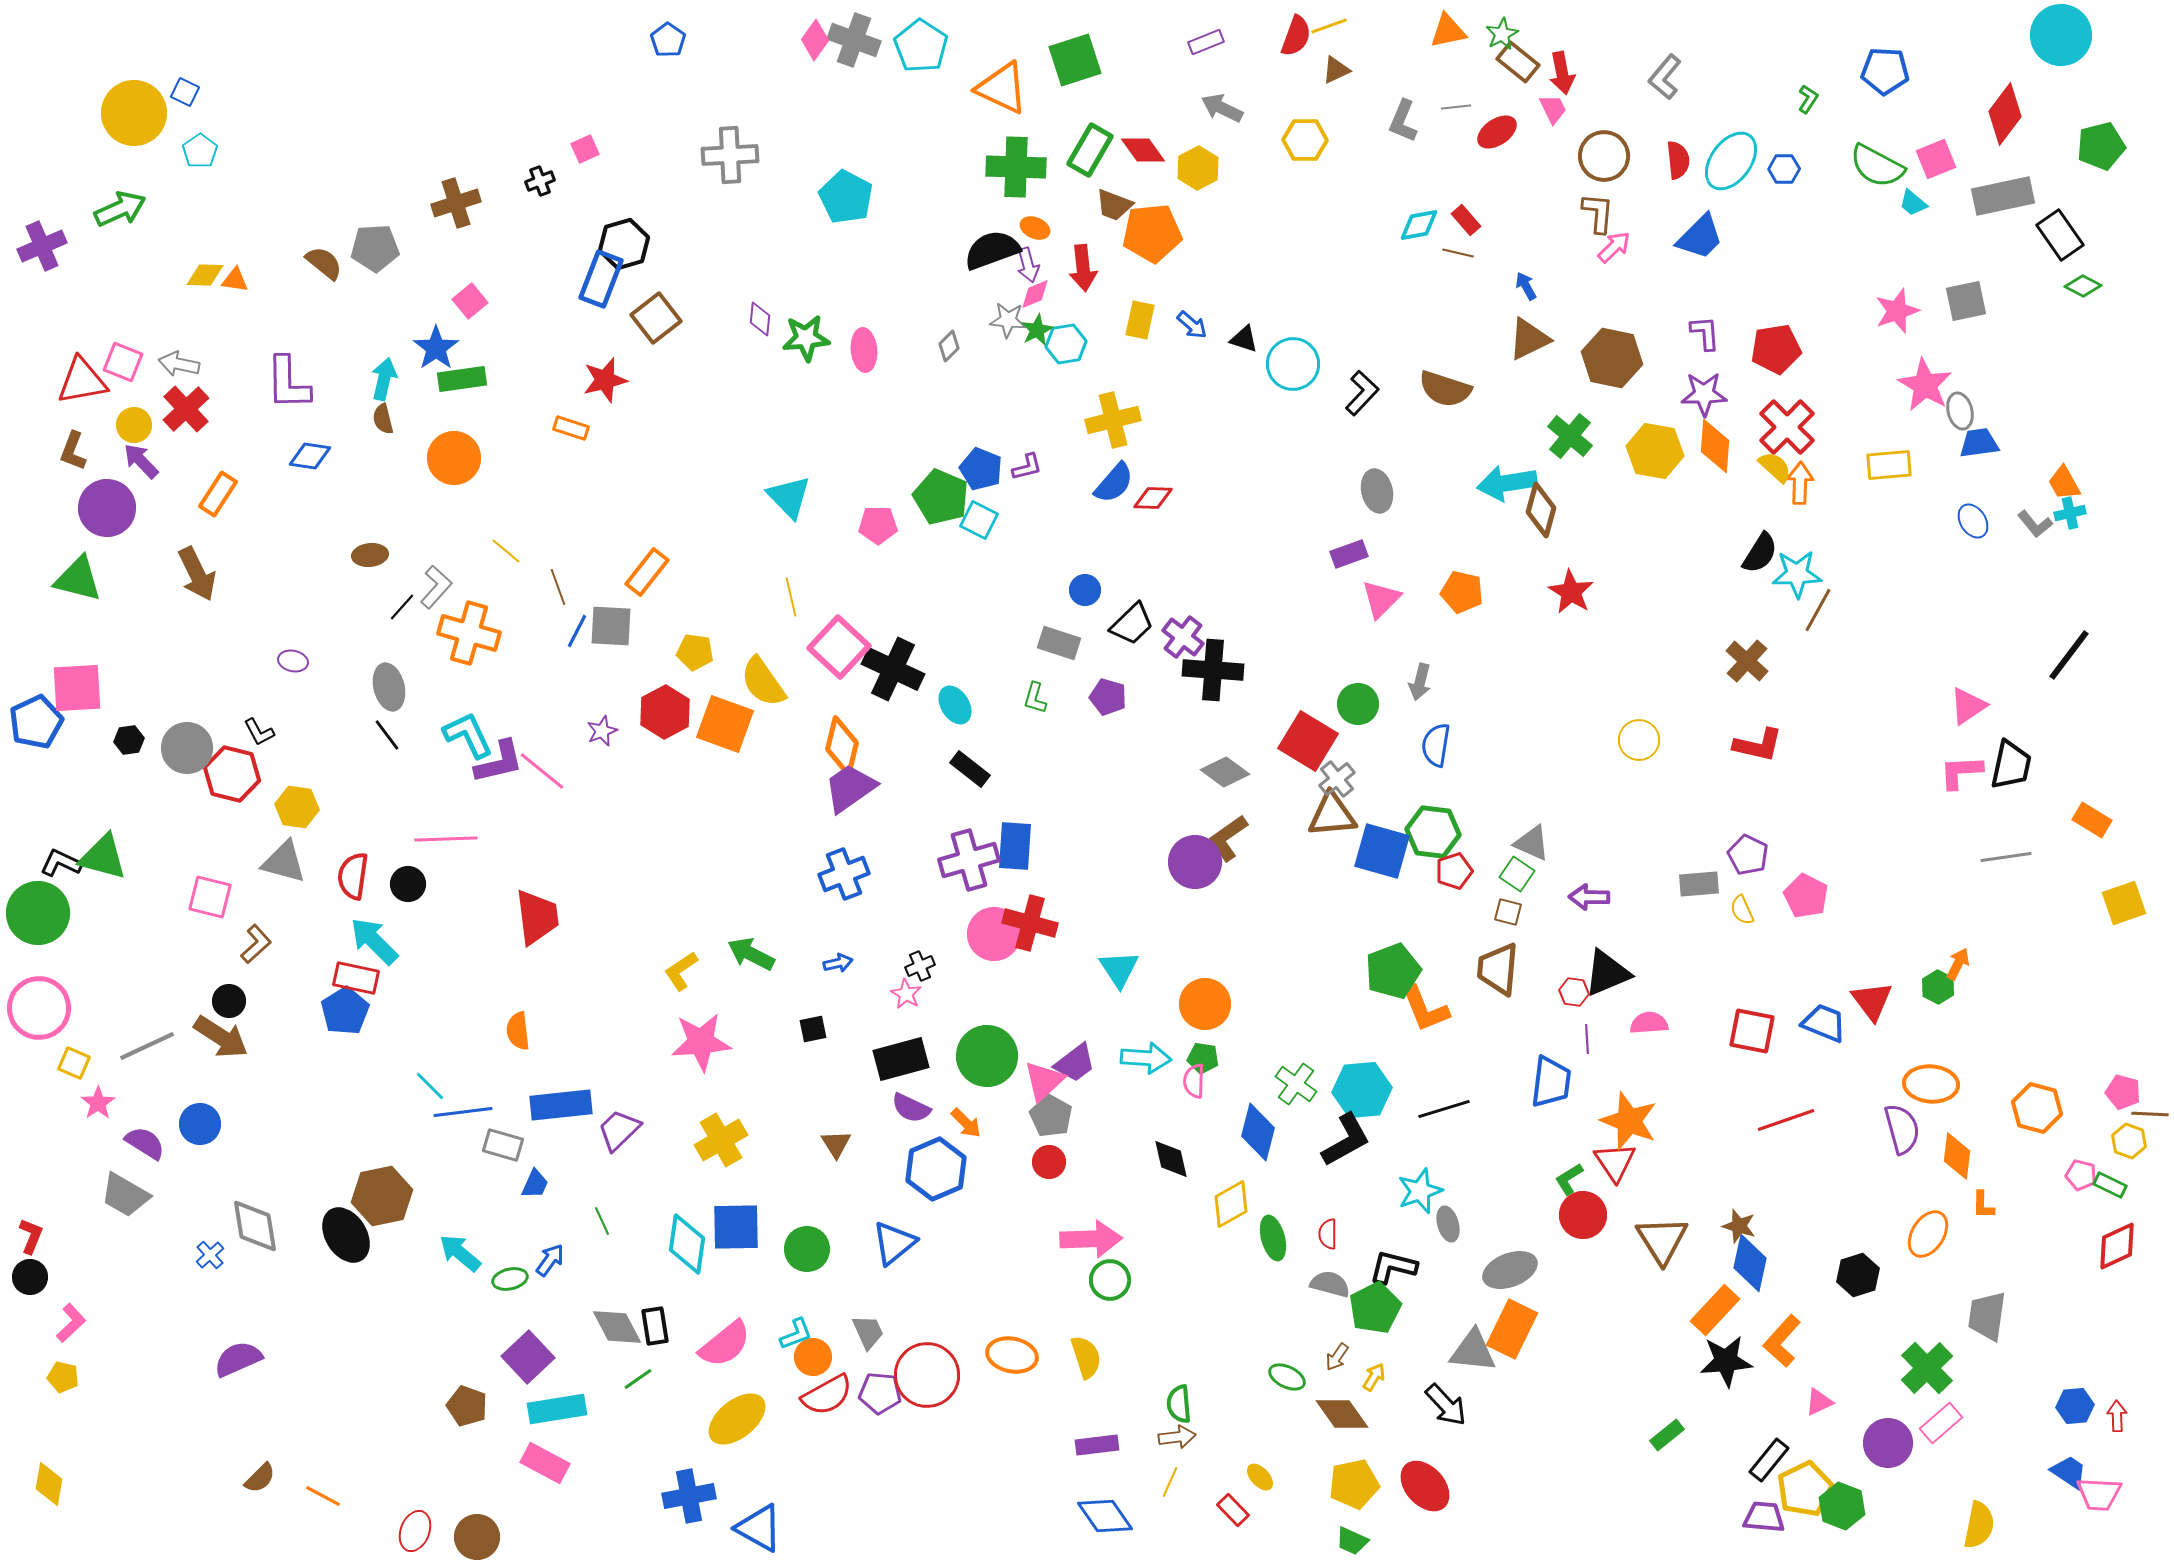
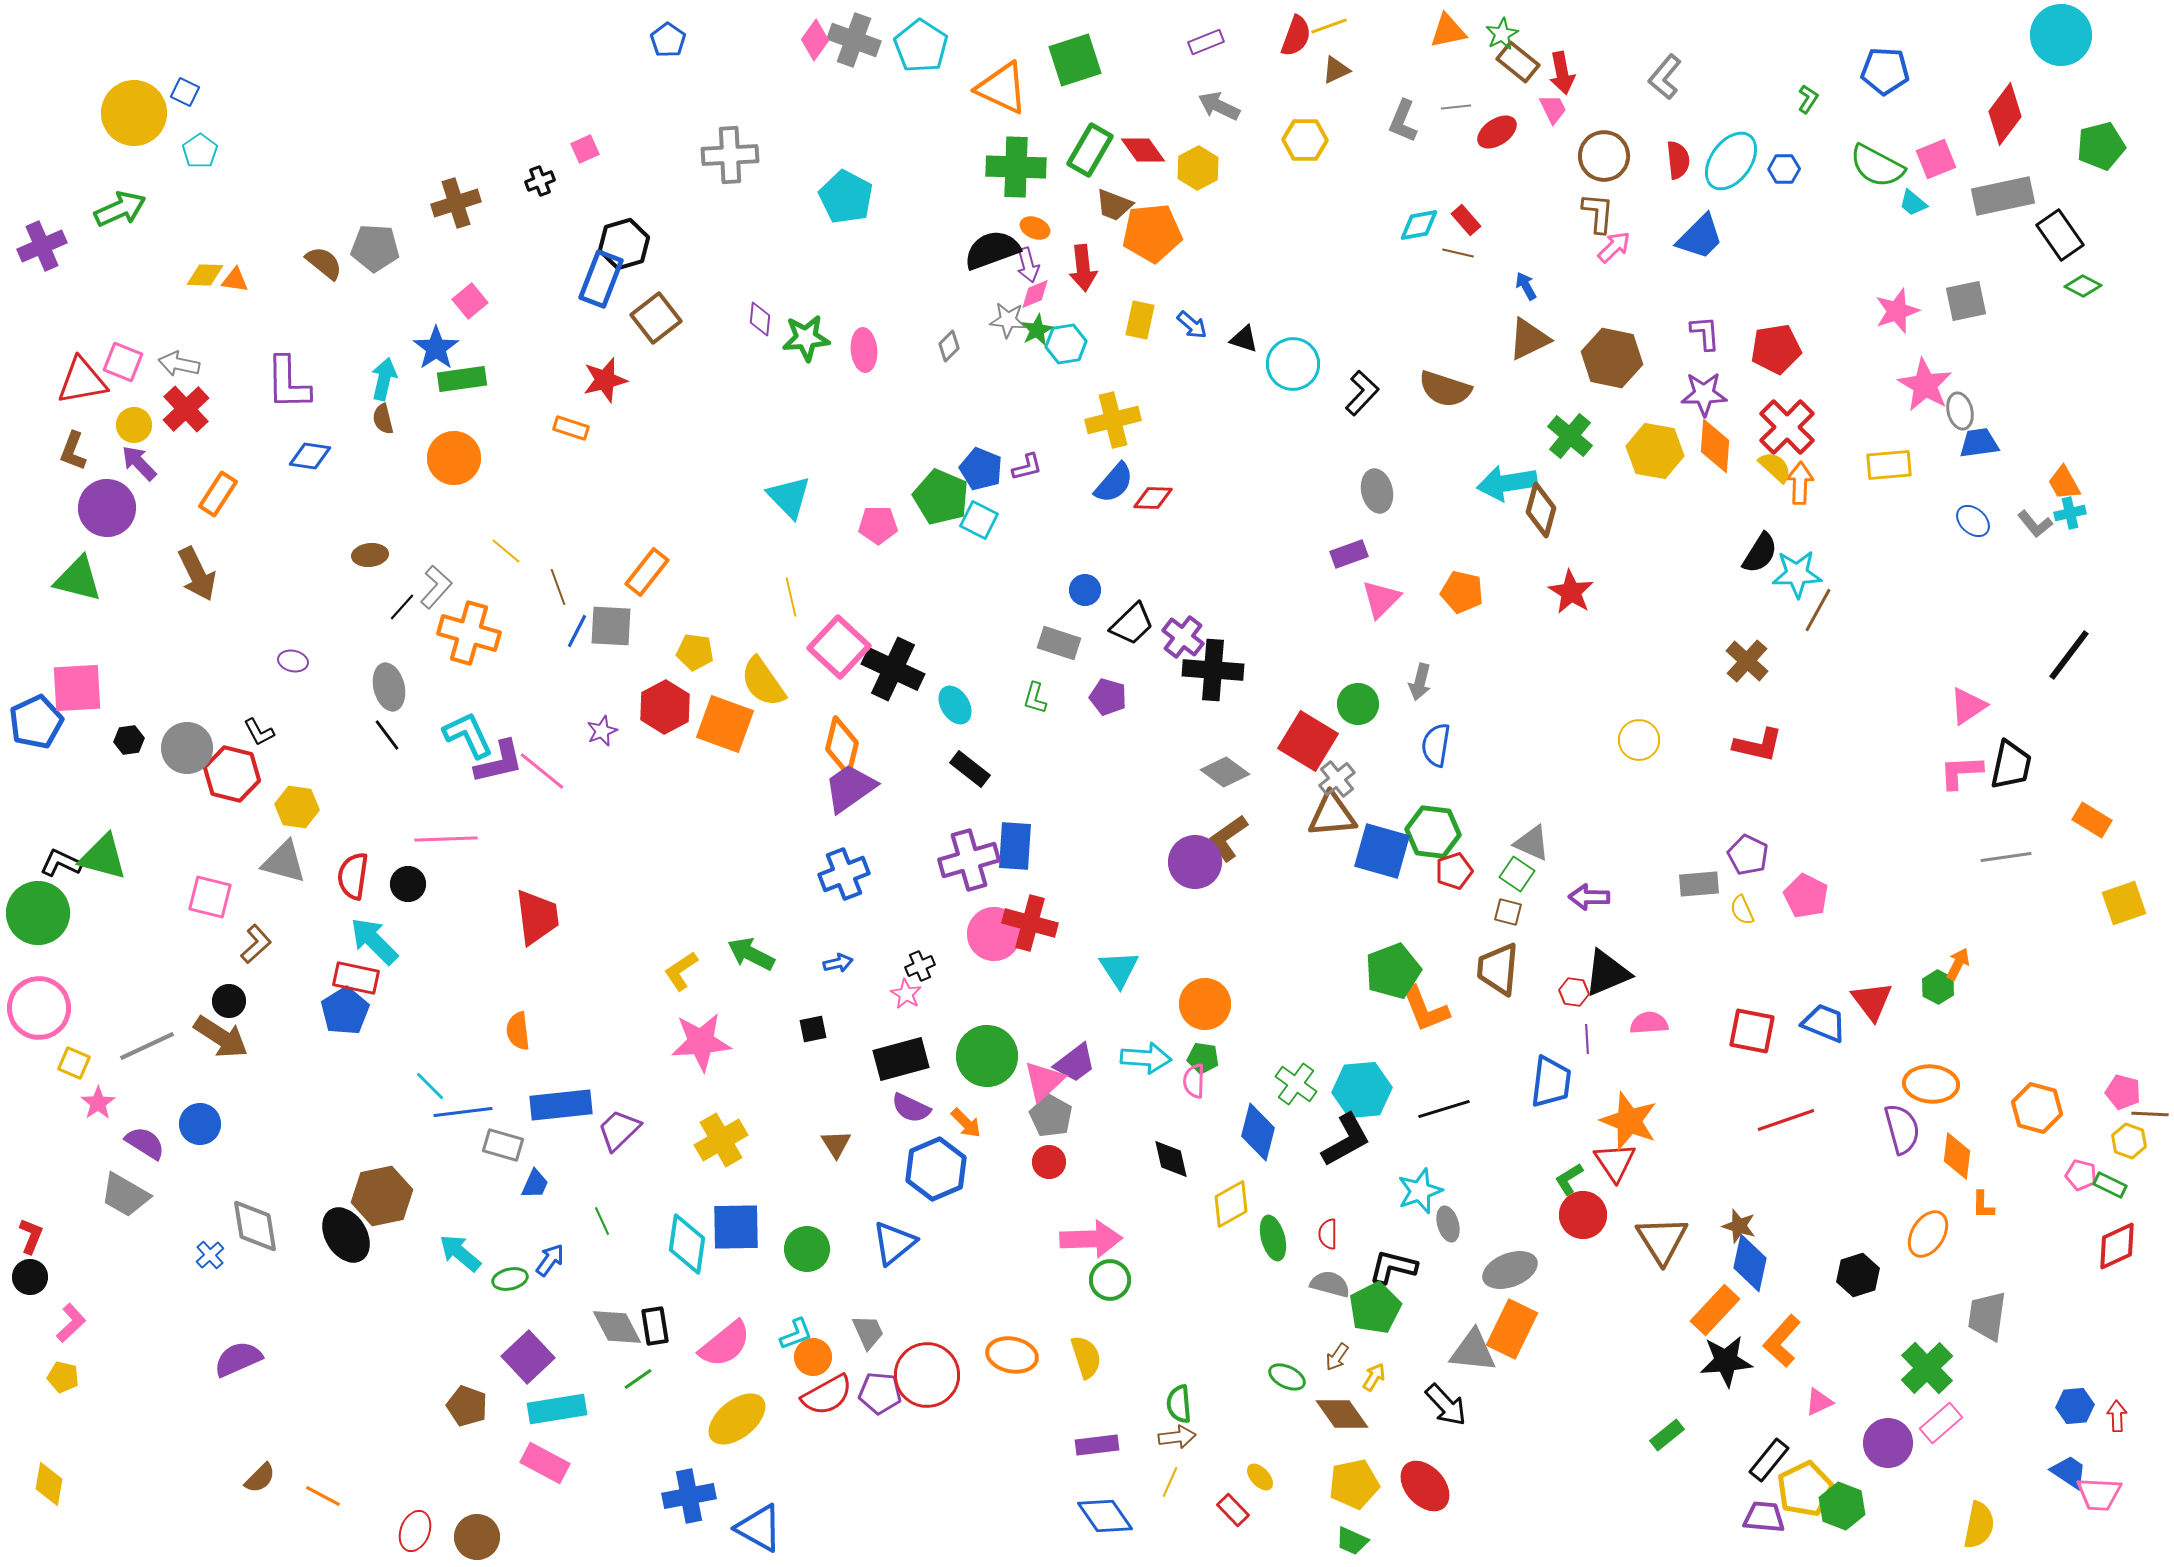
gray arrow at (1222, 108): moved 3 px left, 2 px up
gray pentagon at (375, 248): rotated 6 degrees clockwise
purple arrow at (141, 461): moved 2 px left, 2 px down
blue ellipse at (1973, 521): rotated 16 degrees counterclockwise
red hexagon at (665, 712): moved 5 px up
